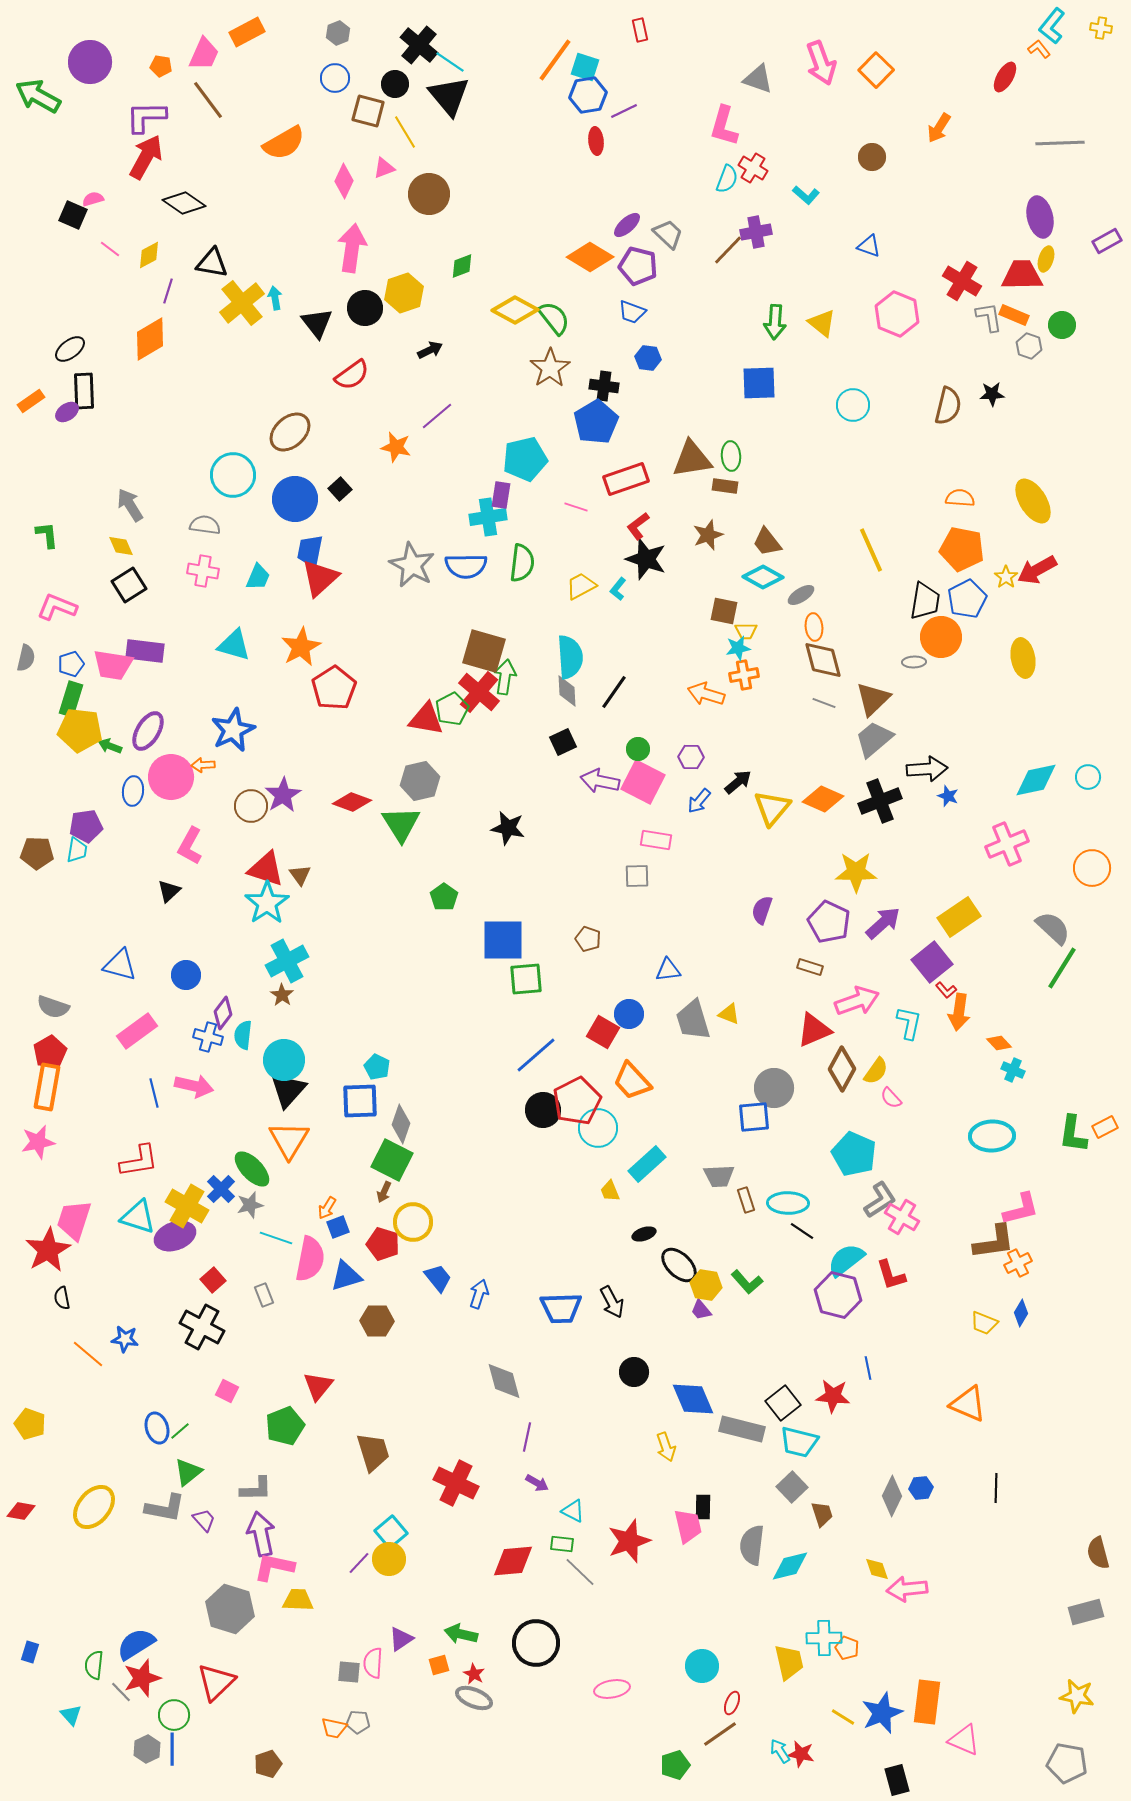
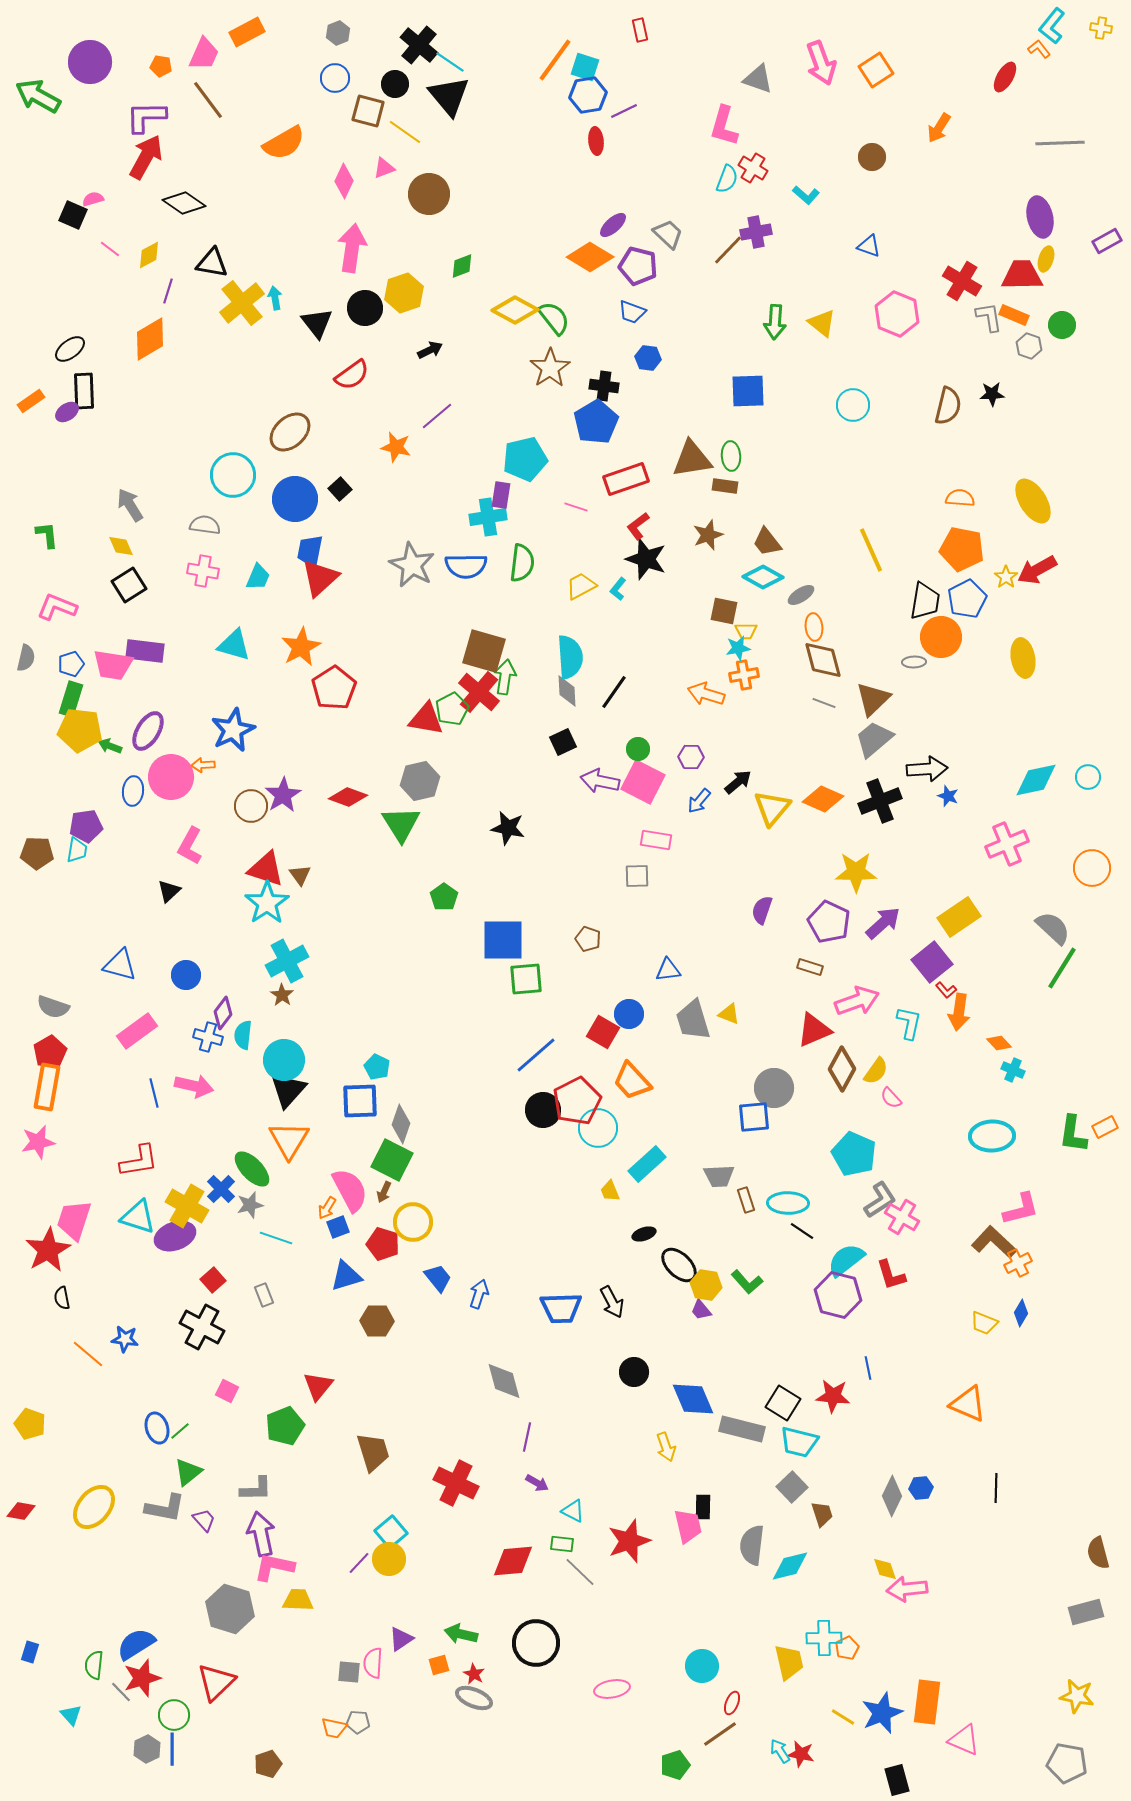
orange square at (876, 70): rotated 12 degrees clockwise
yellow line at (405, 132): rotated 24 degrees counterclockwise
purple ellipse at (627, 225): moved 14 px left
blue square at (759, 383): moved 11 px left, 8 px down
red diamond at (352, 802): moved 4 px left, 5 px up
brown L-shape at (994, 1242): rotated 129 degrees counterclockwise
pink semicircle at (310, 1259): moved 40 px right, 69 px up; rotated 39 degrees counterclockwise
black square at (783, 1403): rotated 20 degrees counterclockwise
yellow diamond at (877, 1569): moved 8 px right
orange pentagon at (847, 1648): rotated 25 degrees clockwise
